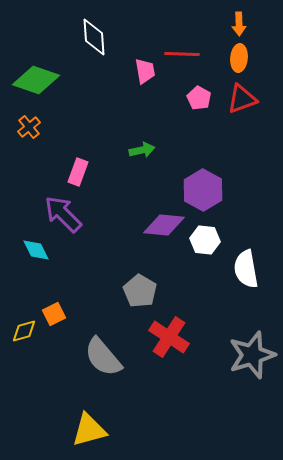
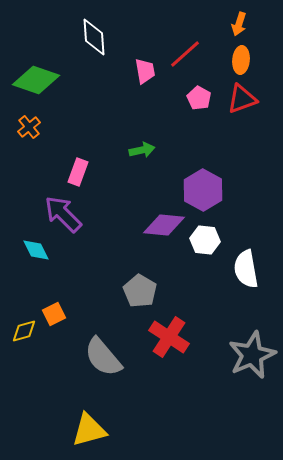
orange arrow: rotated 20 degrees clockwise
red line: moved 3 px right; rotated 44 degrees counterclockwise
orange ellipse: moved 2 px right, 2 px down
gray star: rotated 6 degrees counterclockwise
